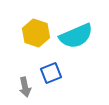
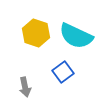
cyan semicircle: rotated 48 degrees clockwise
blue square: moved 12 px right, 1 px up; rotated 15 degrees counterclockwise
